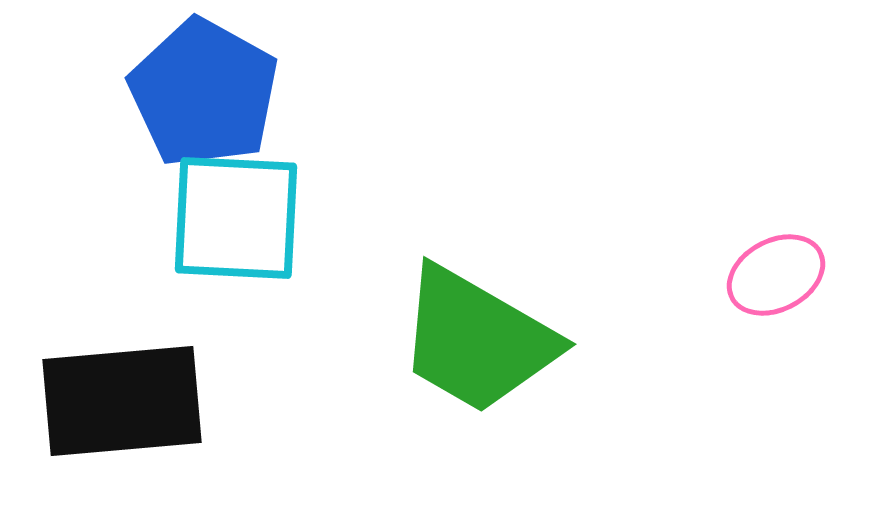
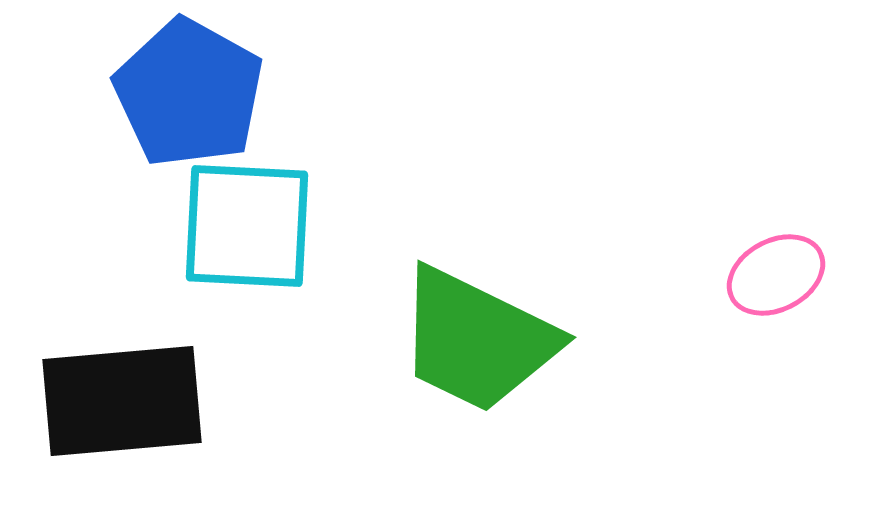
blue pentagon: moved 15 px left
cyan square: moved 11 px right, 8 px down
green trapezoid: rotated 4 degrees counterclockwise
